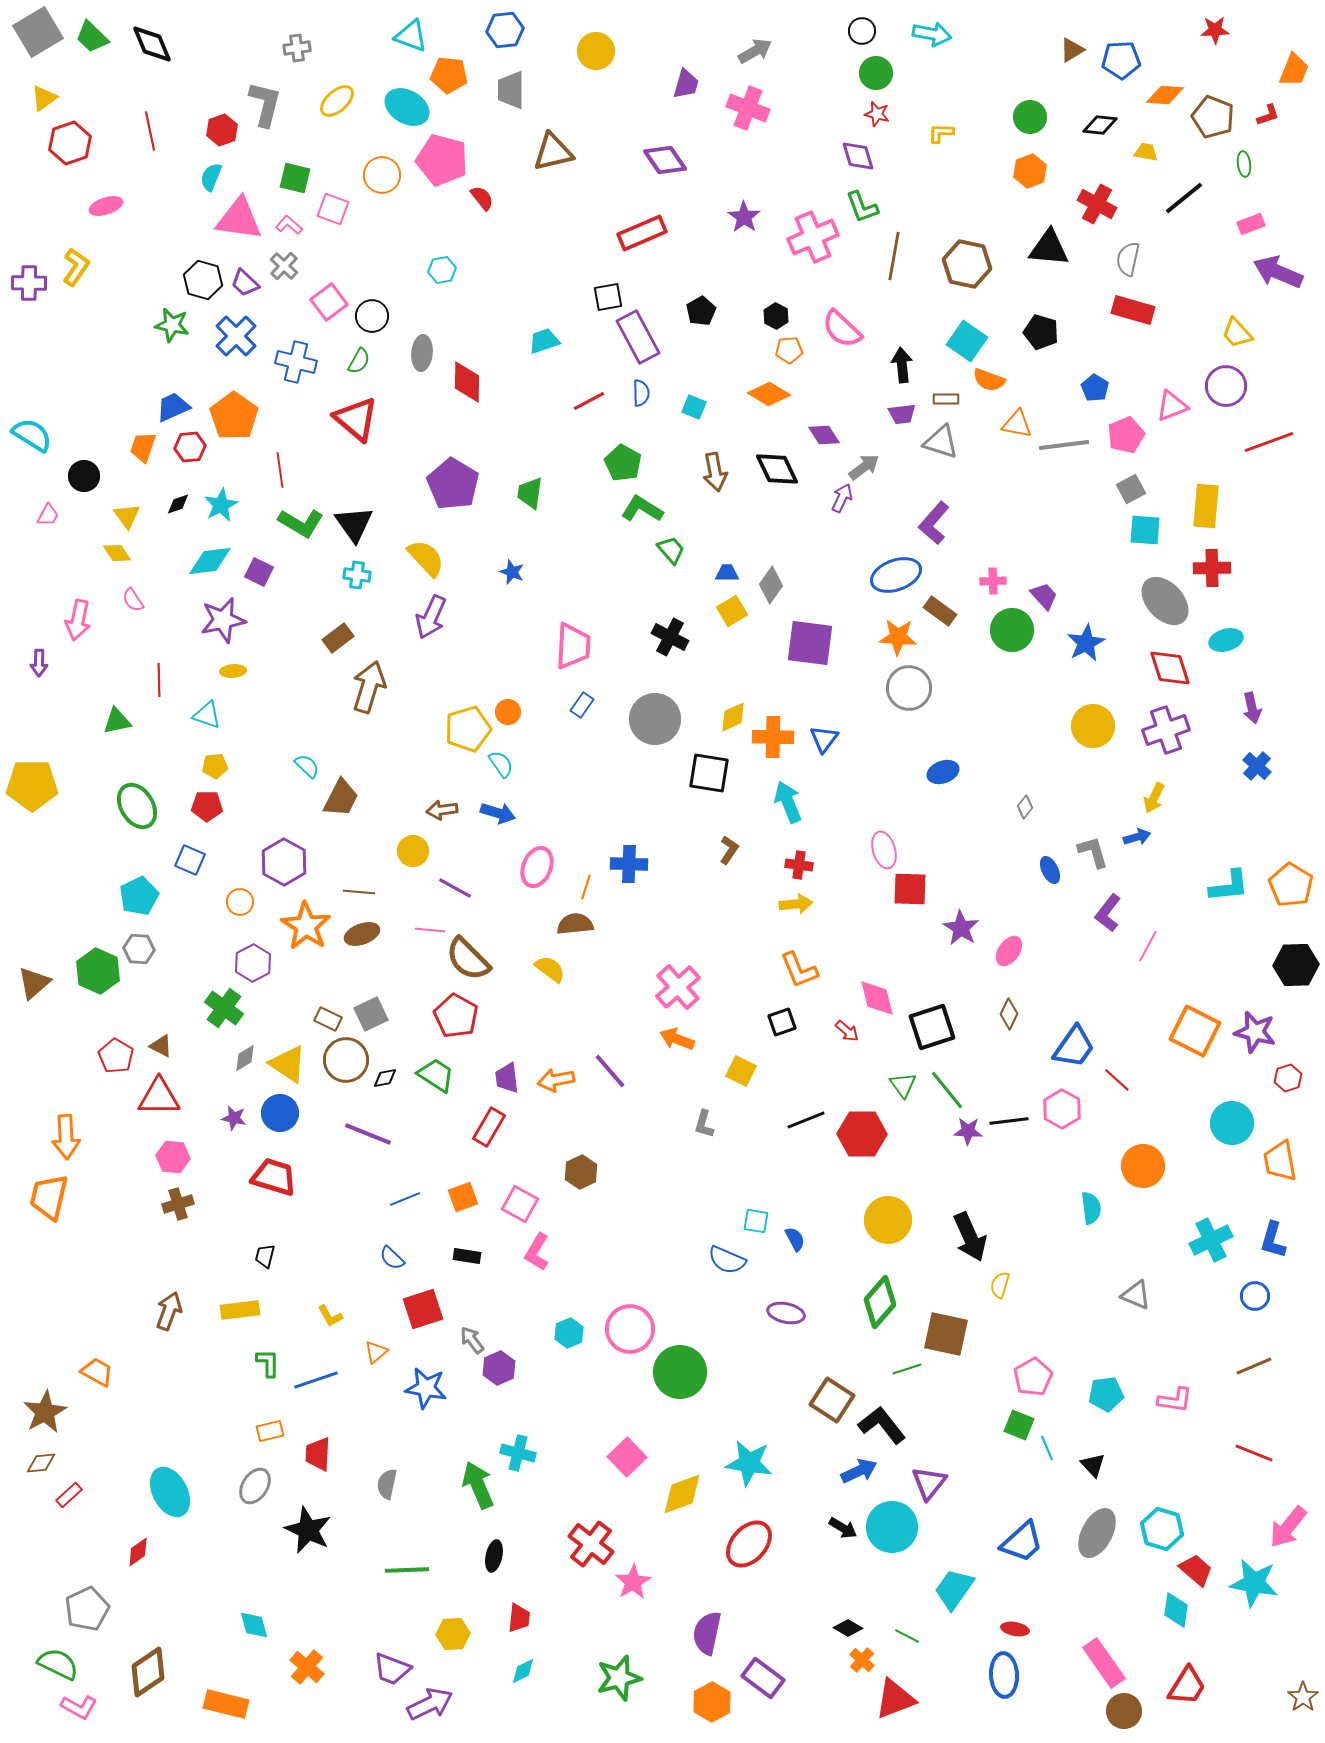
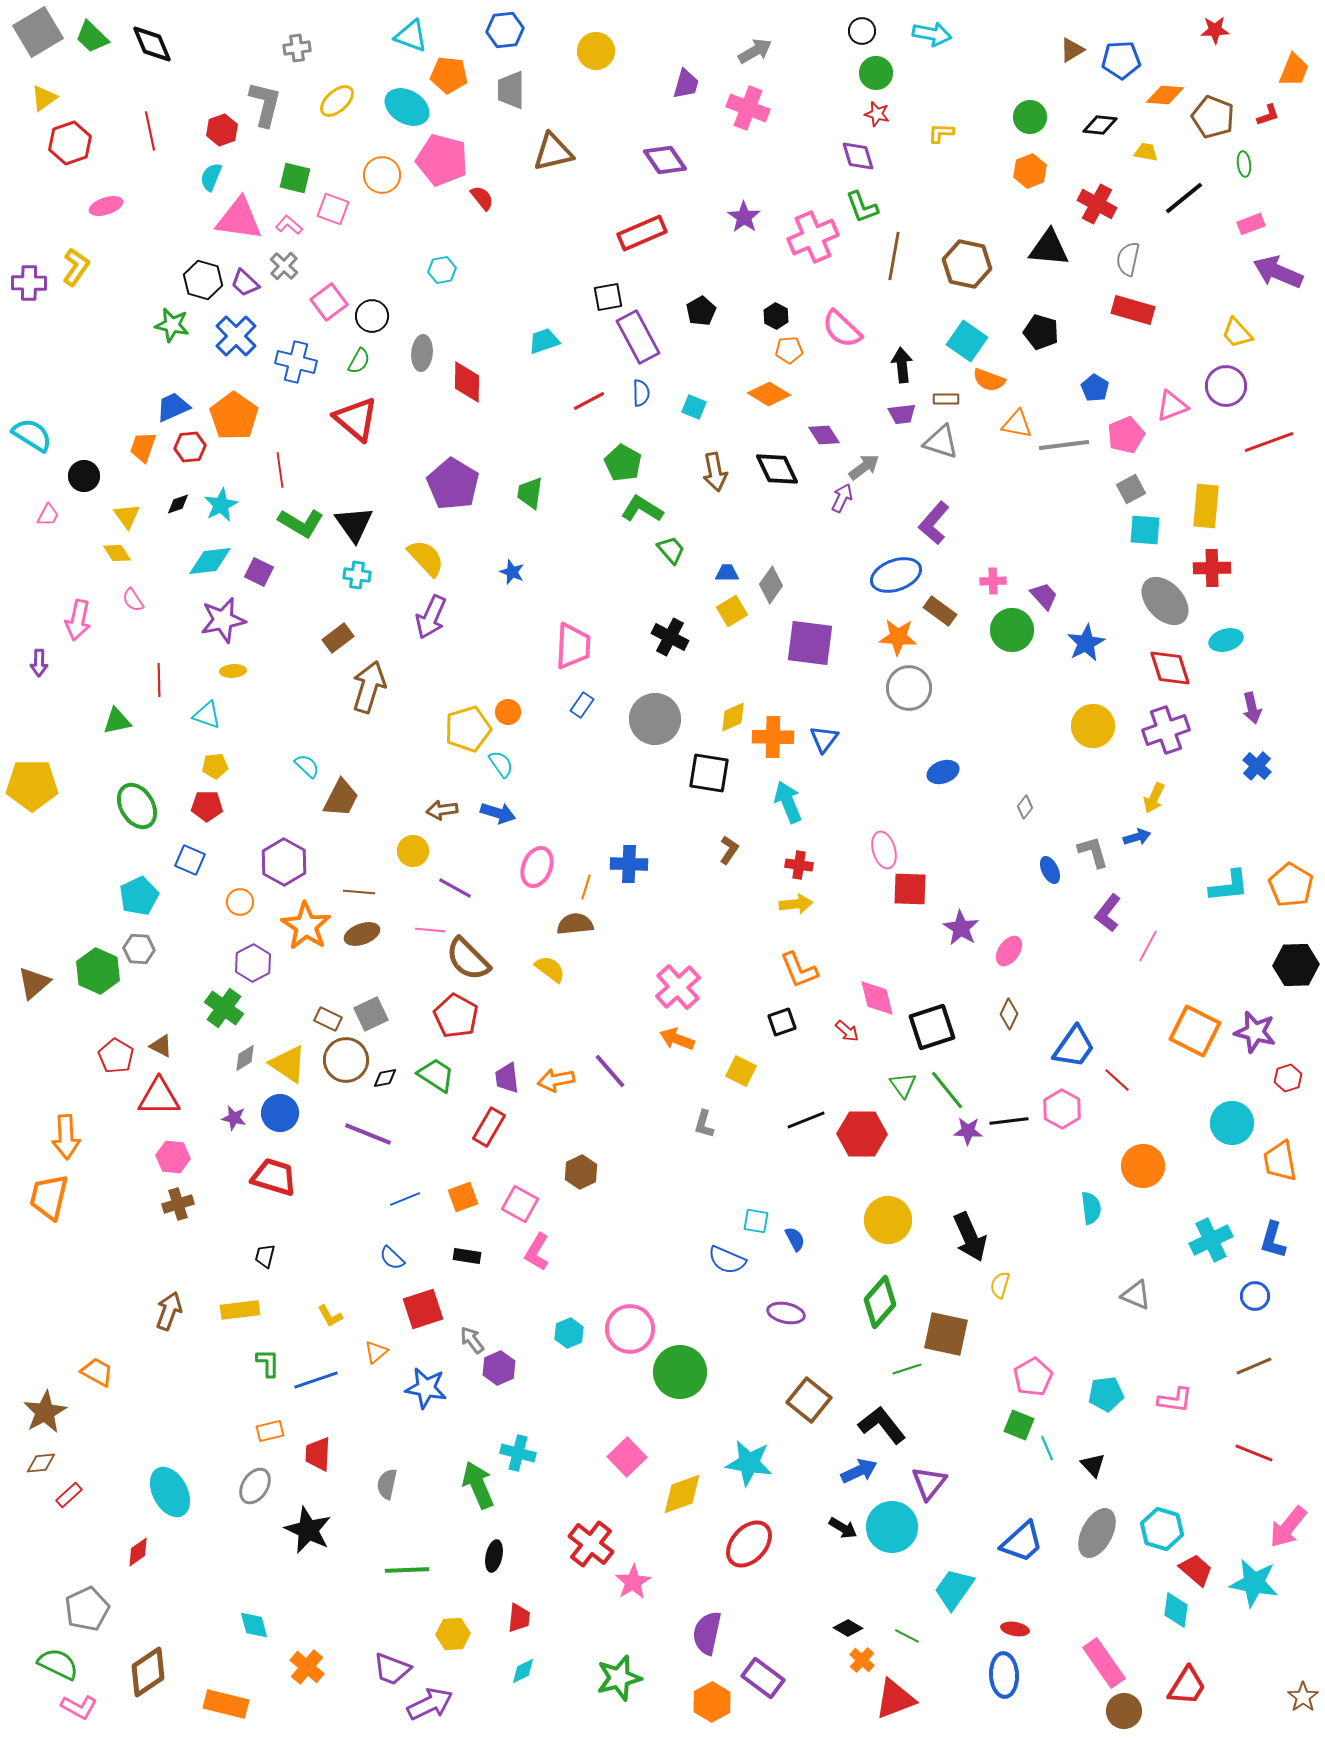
brown square at (832, 1400): moved 23 px left; rotated 6 degrees clockwise
